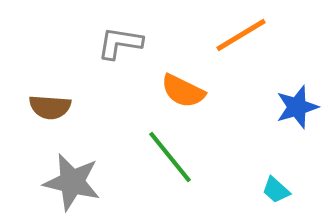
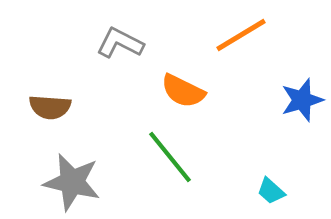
gray L-shape: rotated 18 degrees clockwise
blue star: moved 5 px right, 7 px up
cyan trapezoid: moved 5 px left, 1 px down
